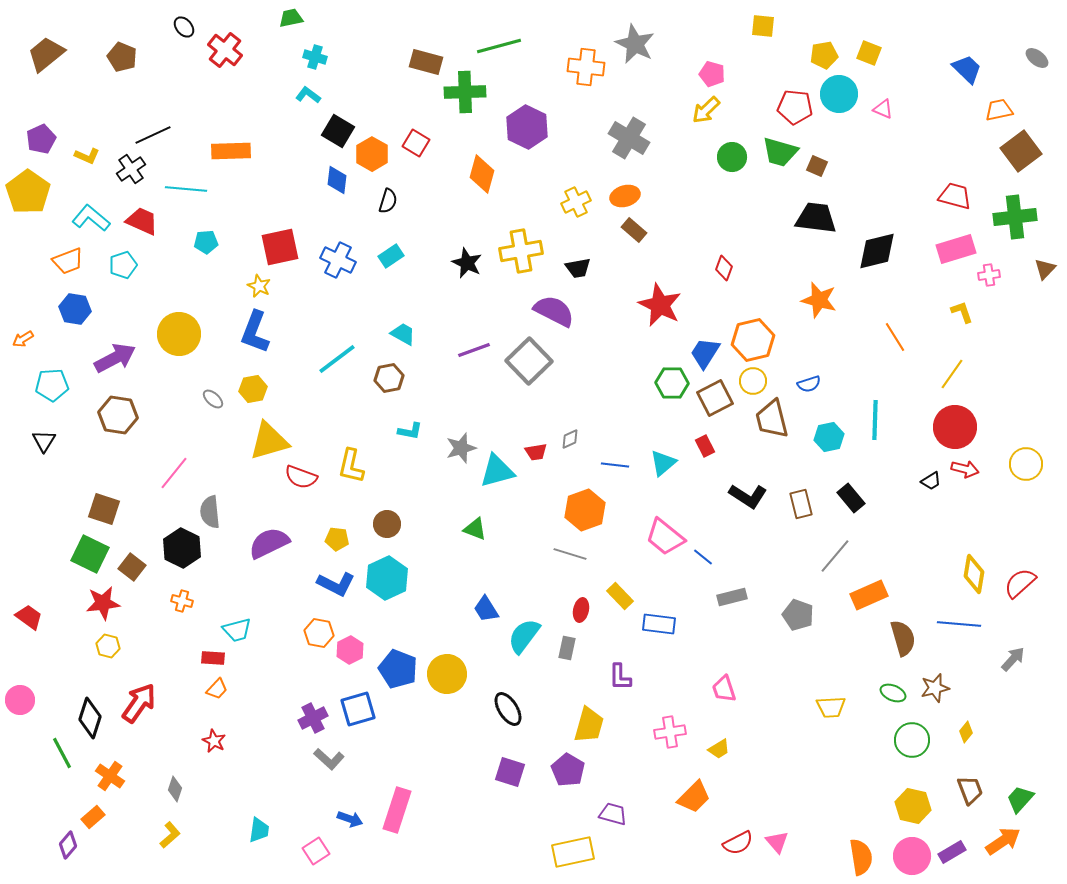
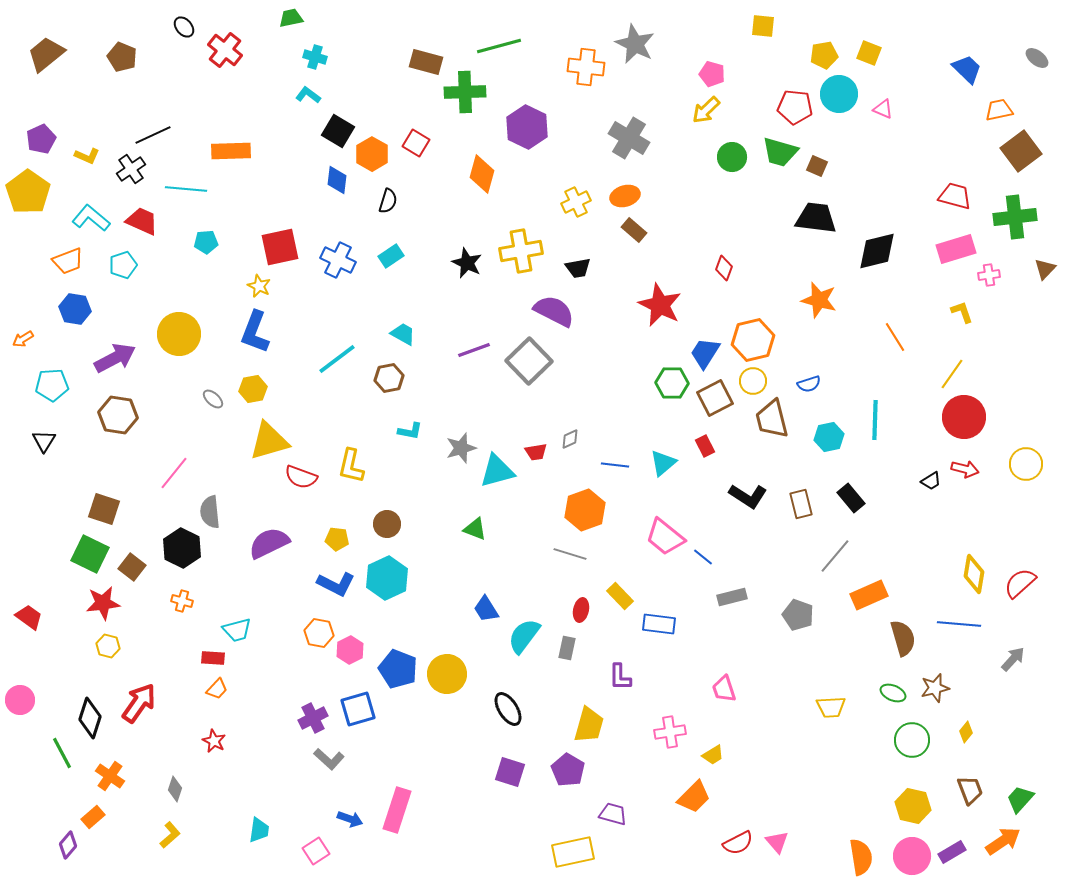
red circle at (955, 427): moved 9 px right, 10 px up
yellow trapezoid at (719, 749): moved 6 px left, 6 px down
